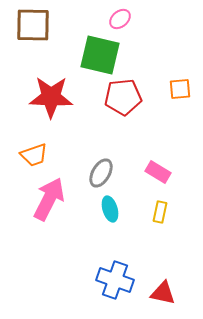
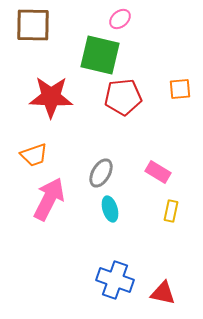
yellow rectangle: moved 11 px right, 1 px up
